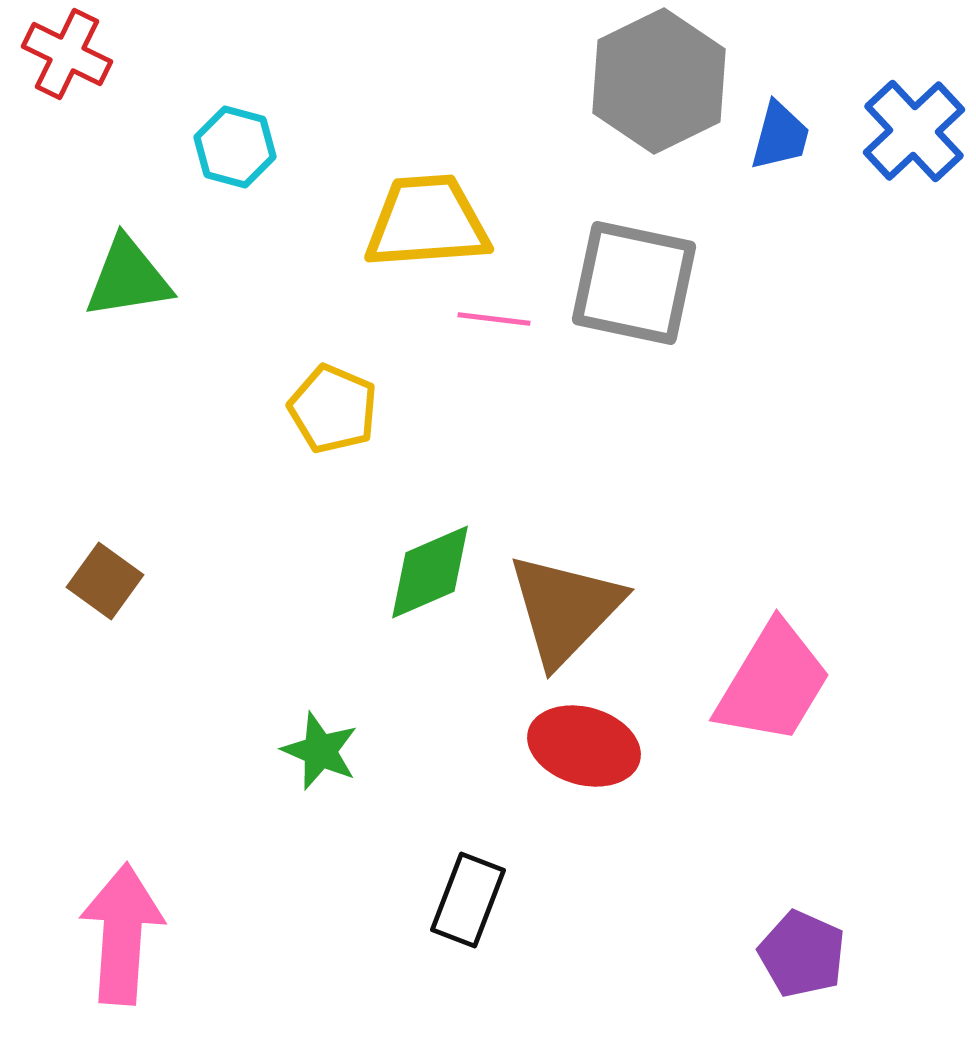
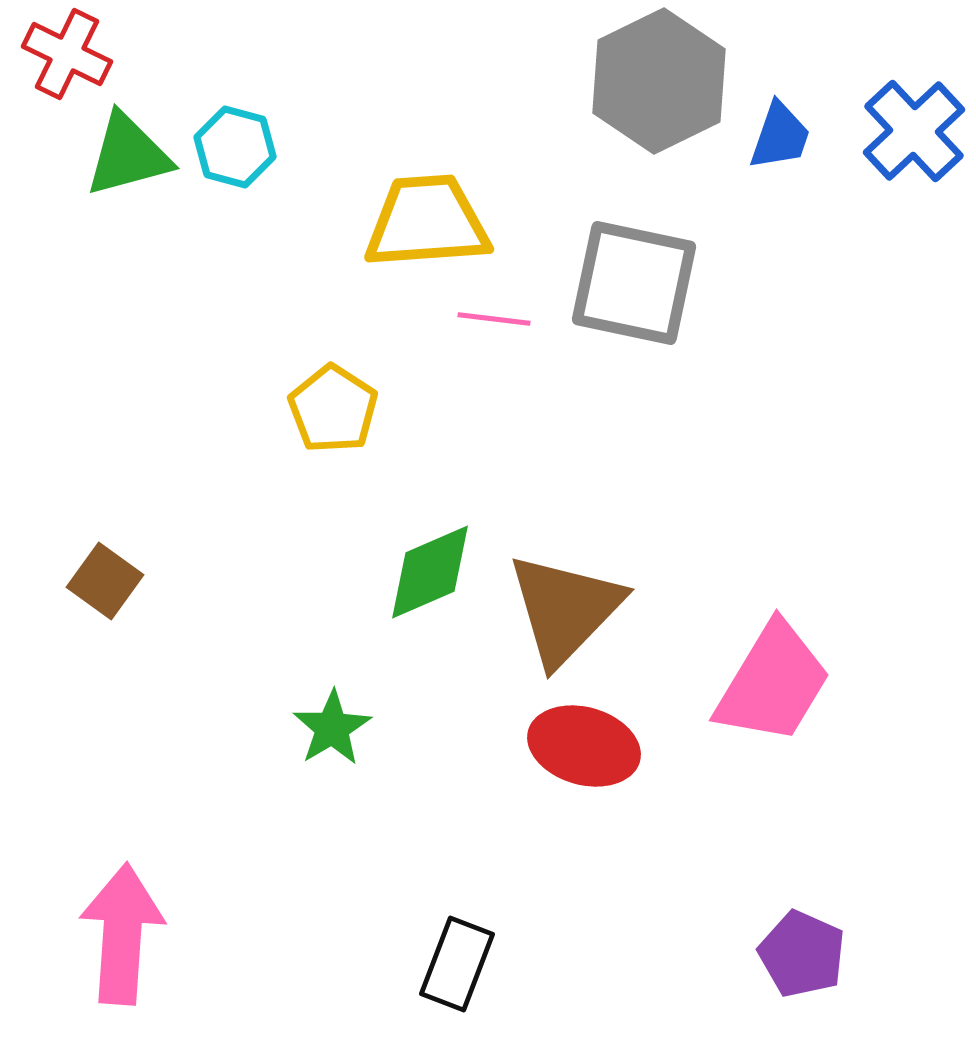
blue trapezoid: rotated 4 degrees clockwise
green triangle: moved 123 px up; rotated 6 degrees counterclockwise
yellow pentagon: rotated 10 degrees clockwise
green star: moved 12 px right, 23 px up; rotated 18 degrees clockwise
black rectangle: moved 11 px left, 64 px down
